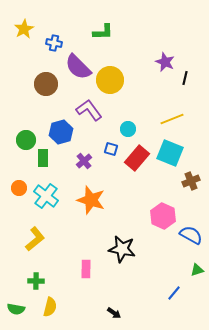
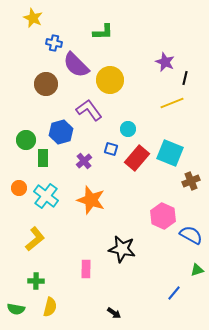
yellow star: moved 9 px right, 11 px up; rotated 18 degrees counterclockwise
purple semicircle: moved 2 px left, 2 px up
yellow line: moved 16 px up
